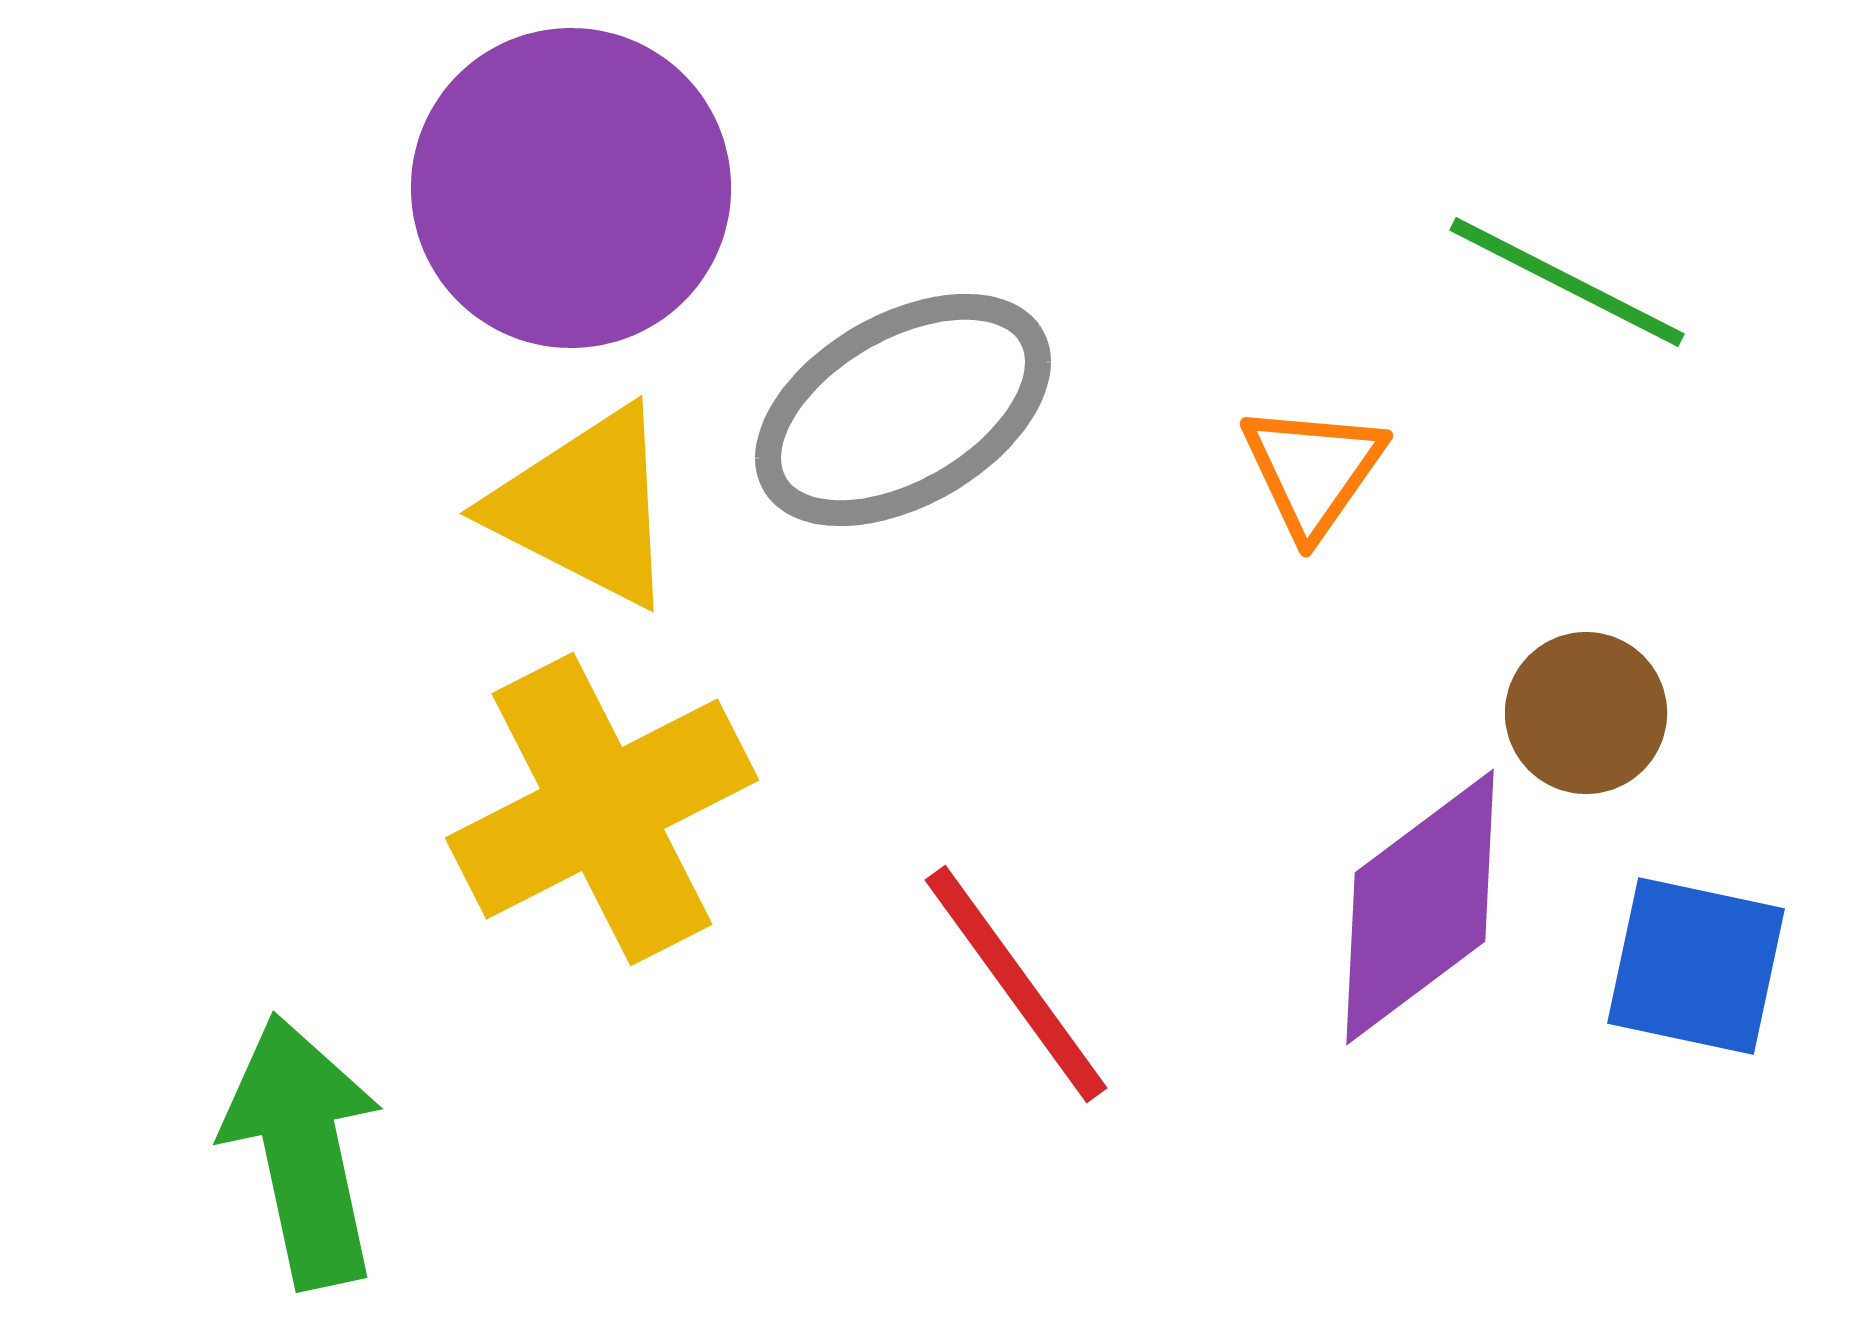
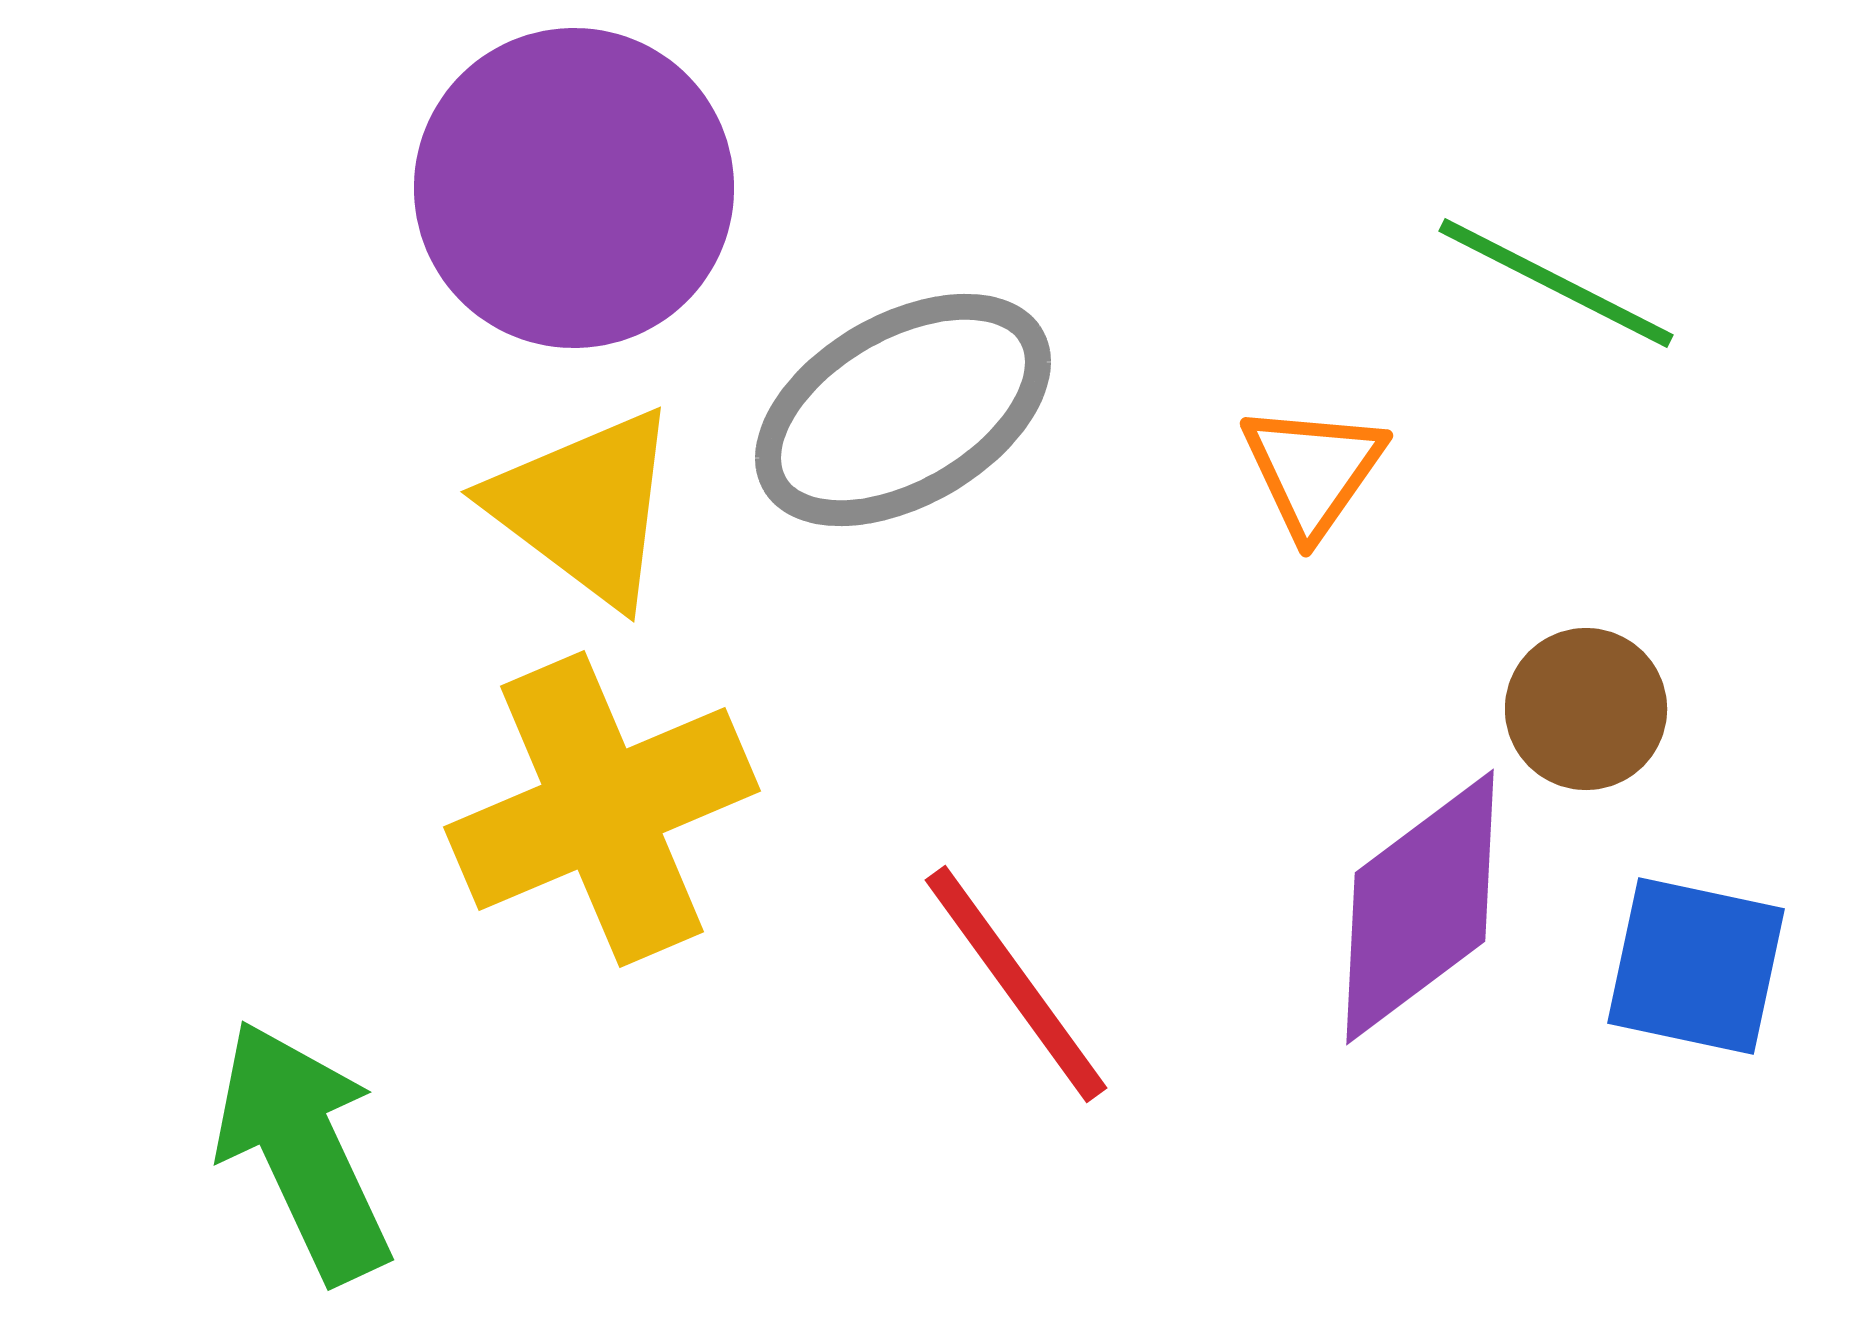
purple circle: moved 3 px right
green line: moved 11 px left, 1 px down
yellow triangle: rotated 10 degrees clockwise
brown circle: moved 4 px up
yellow cross: rotated 4 degrees clockwise
green arrow: rotated 13 degrees counterclockwise
